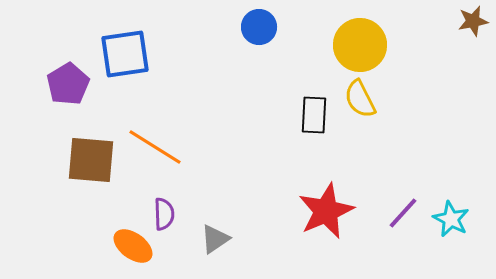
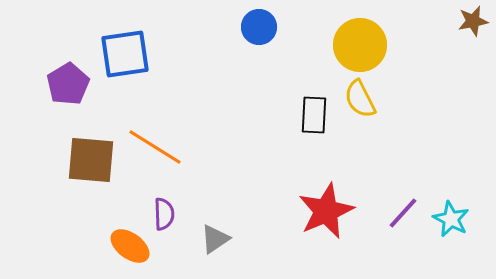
orange ellipse: moved 3 px left
